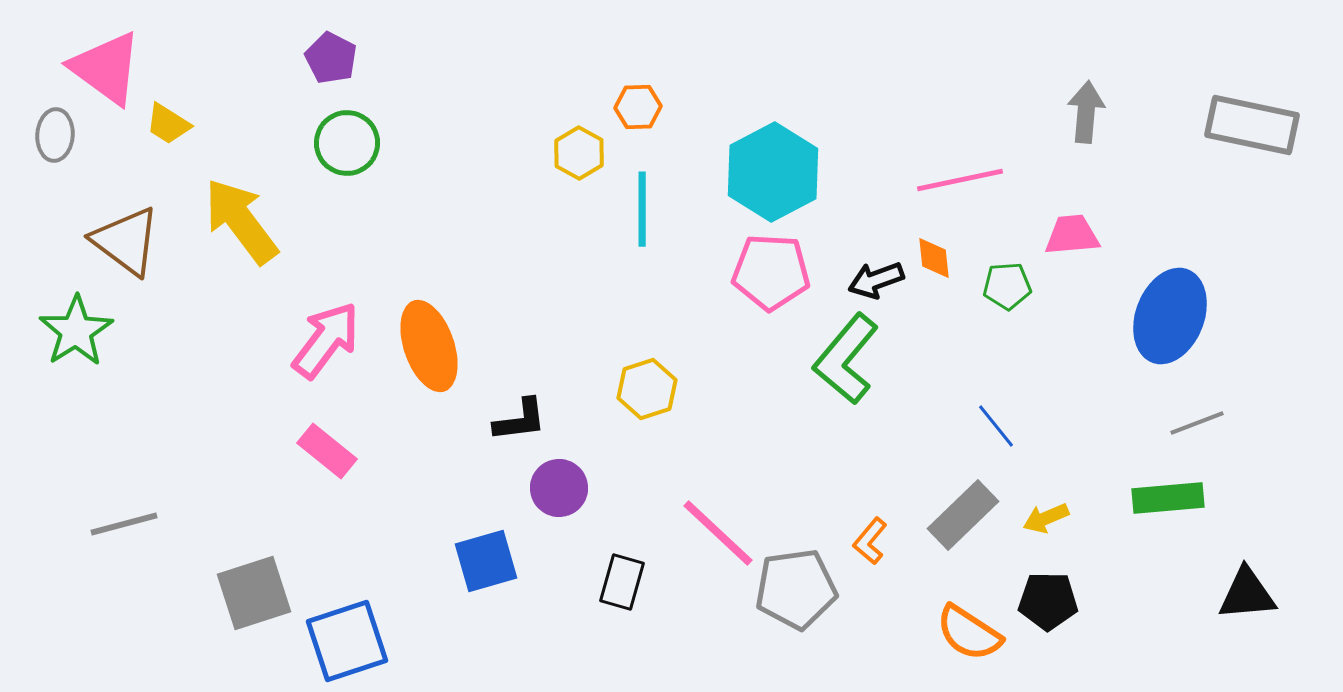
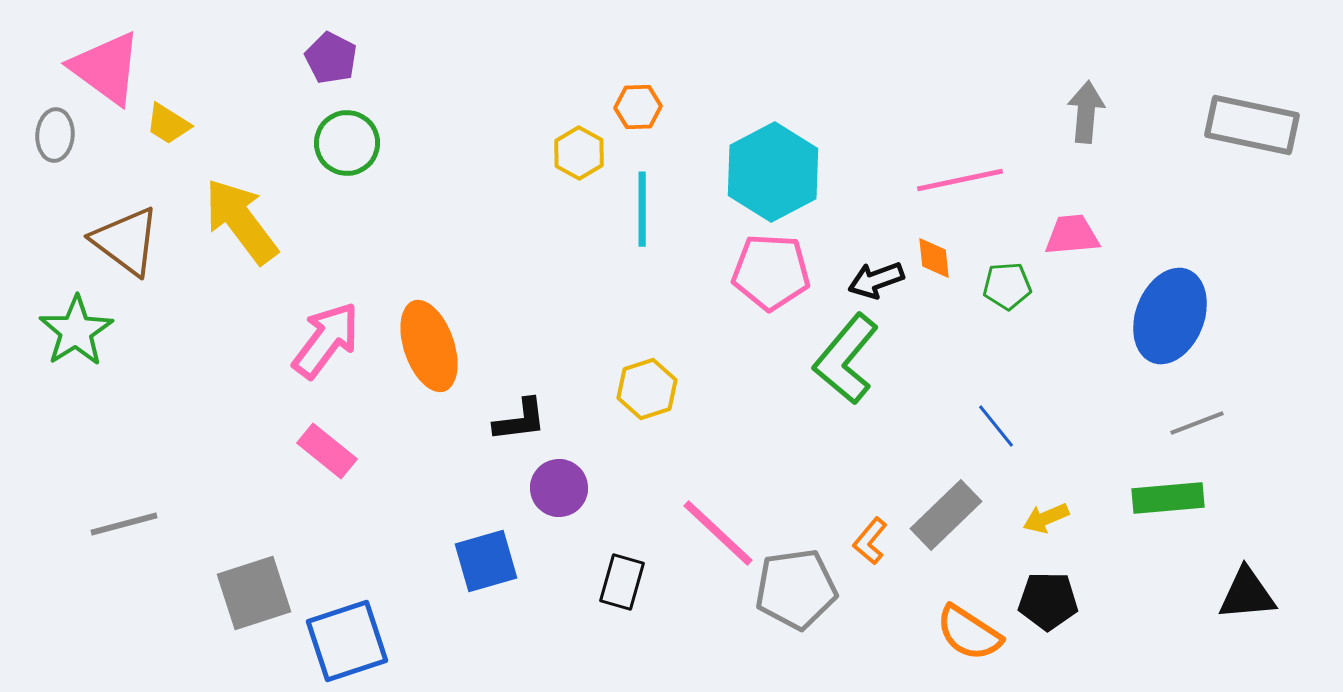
gray rectangle at (963, 515): moved 17 px left
